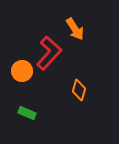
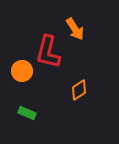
red L-shape: moved 1 px left, 1 px up; rotated 152 degrees clockwise
orange diamond: rotated 40 degrees clockwise
